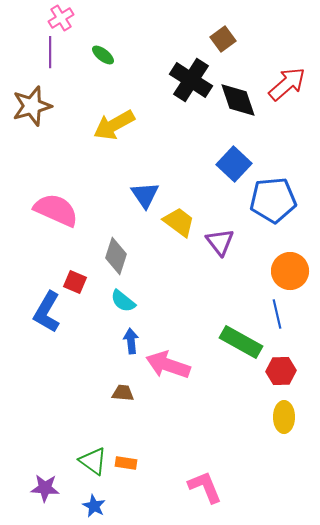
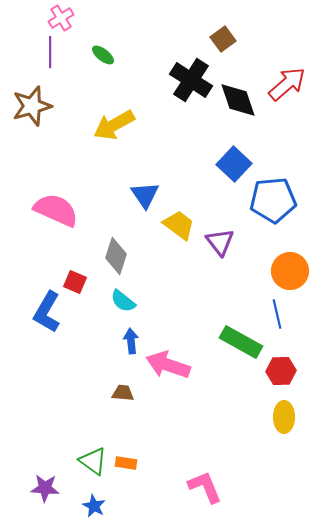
yellow trapezoid: moved 3 px down
